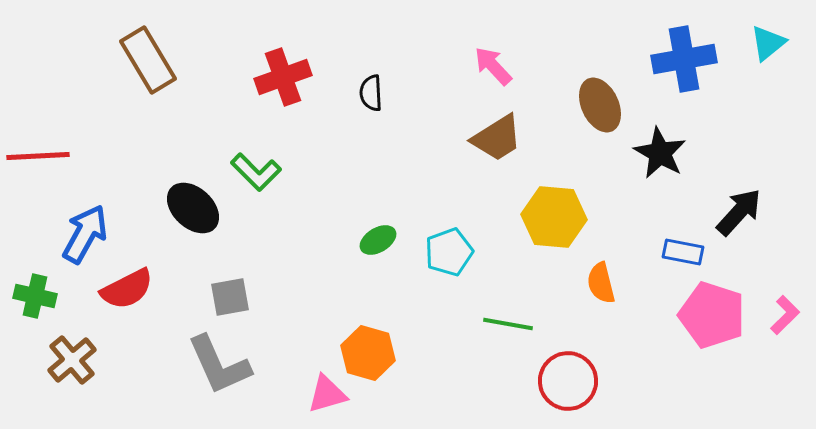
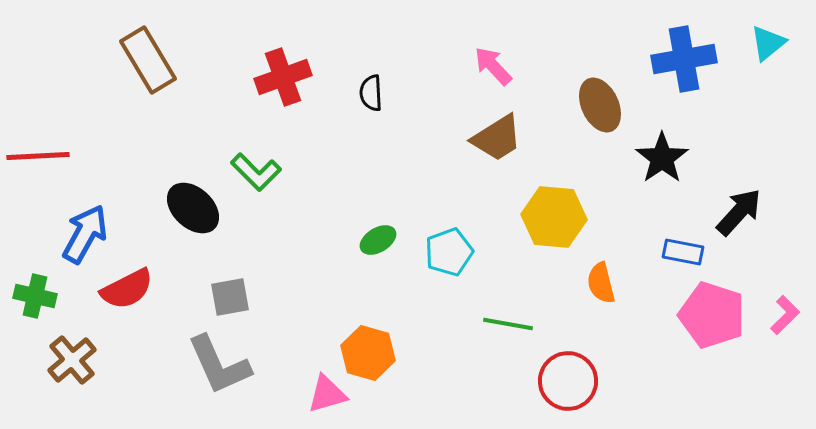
black star: moved 2 px right, 5 px down; rotated 8 degrees clockwise
